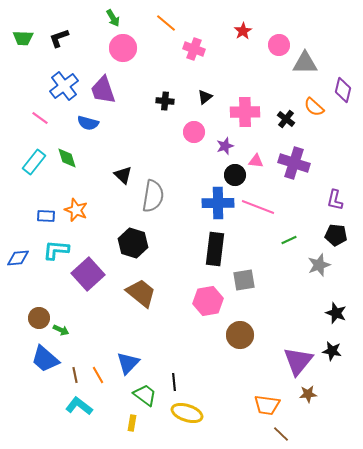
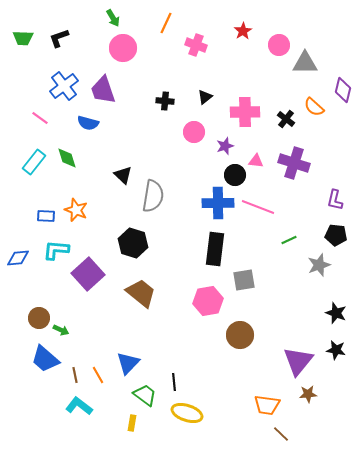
orange line at (166, 23): rotated 75 degrees clockwise
pink cross at (194, 49): moved 2 px right, 4 px up
black star at (332, 351): moved 4 px right, 1 px up
